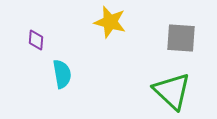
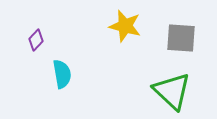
yellow star: moved 15 px right, 4 px down
purple diamond: rotated 40 degrees clockwise
